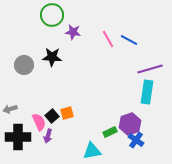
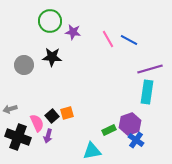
green circle: moved 2 px left, 6 px down
pink semicircle: moved 2 px left, 1 px down
green rectangle: moved 1 px left, 2 px up
black cross: rotated 20 degrees clockwise
